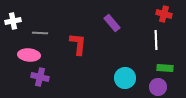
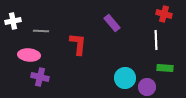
gray line: moved 1 px right, 2 px up
purple circle: moved 11 px left
